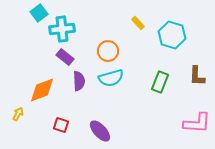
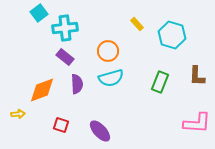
yellow rectangle: moved 1 px left, 1 px down
cyan cross: moved 3 px right, 1 px up
purple semicircle: moved 2 px left, 3 px down
yellow arrow: rotated 56 degrees clockwise
